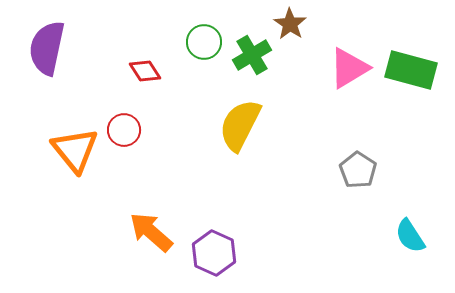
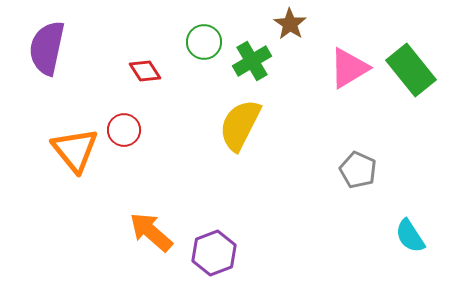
green cross: moved 6 px down
green rectangle: rotated 36 degrees clockwise
gray pentagon: rotated 9 degrees counterclockwise
purple hexagon: rotated 15 degrees clockwise
